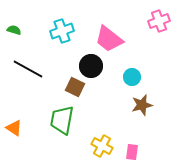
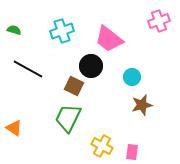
brown square: moved 1 px left, 1 px up
green trapezoid: moved 6 px right, 2 px up; rotated 16 degrees clockwise
